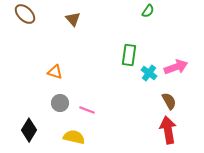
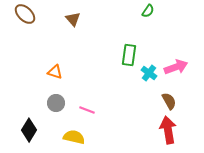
gray circle: moved 4 px left
